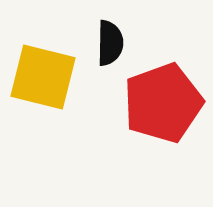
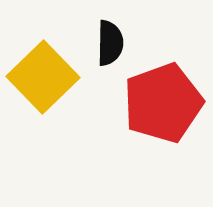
yellow square: rotated 32 degrees clockwise
